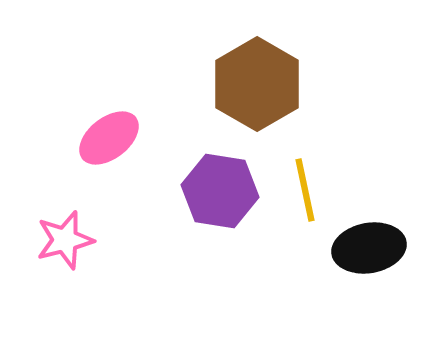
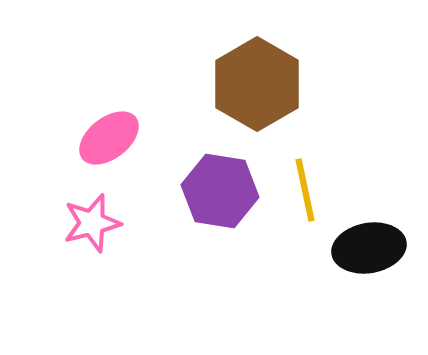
pink star: moved 27 px right, 17 px up
